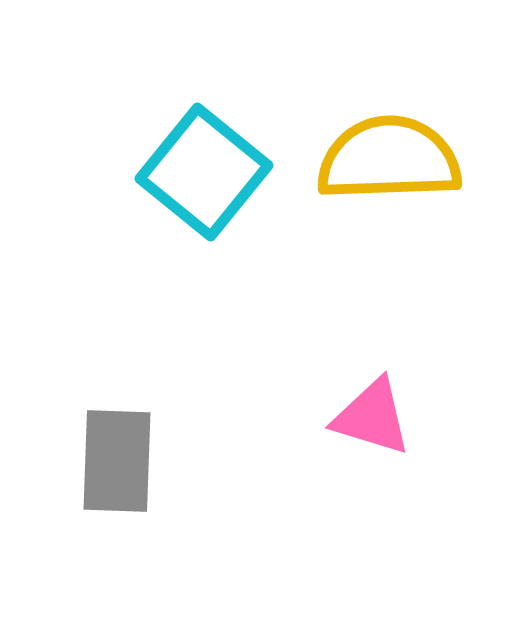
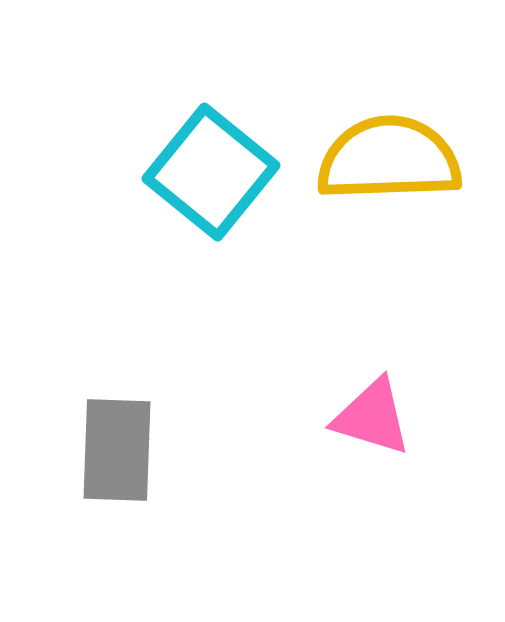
cyan square: moved 7 px right
gray rectangle: moved 11 px up
